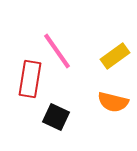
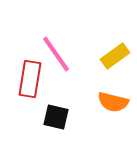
pink line: moved 1 px left, 3 px down
black square: rotated 12 degrees counterclockwise
